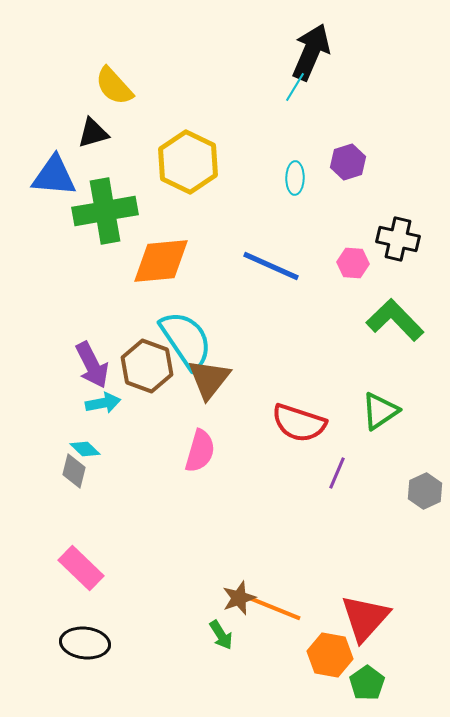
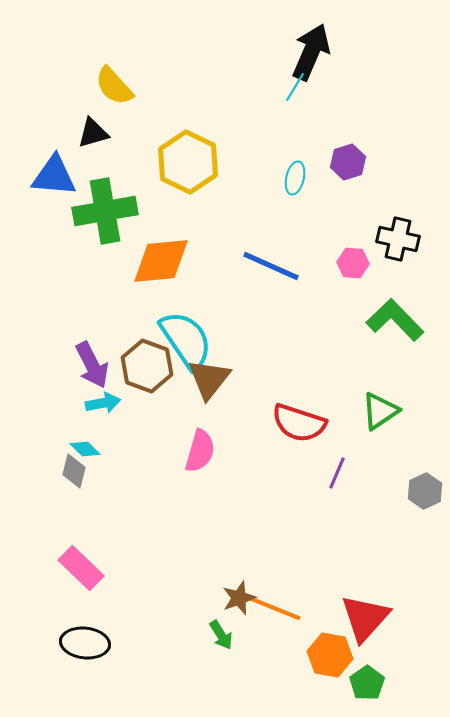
cyan ellipse: rotated 12 degrees clockwise
